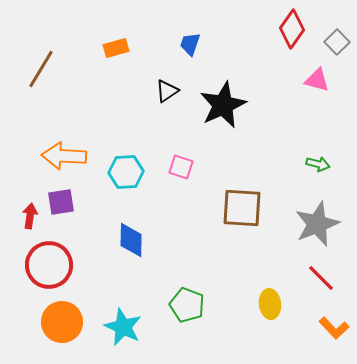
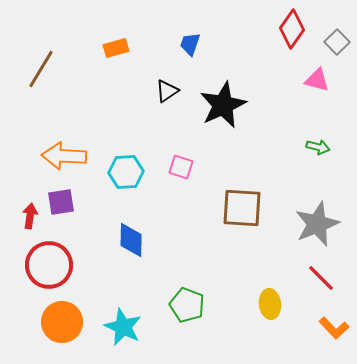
green arrow: moved 17 px up
